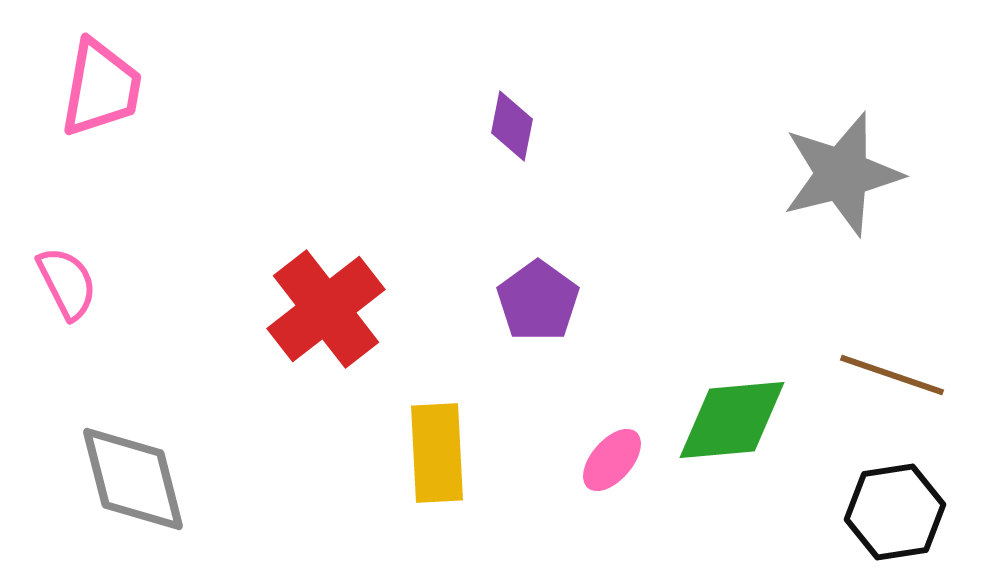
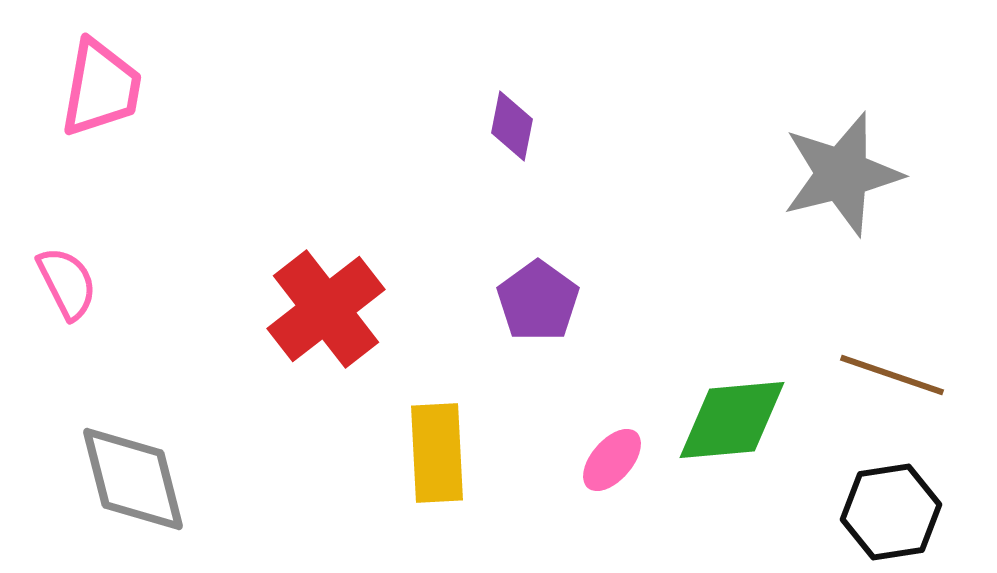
black hexagon: moved 4 px left
